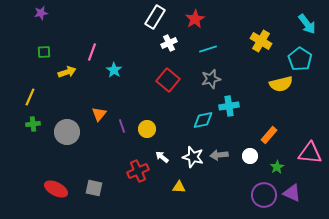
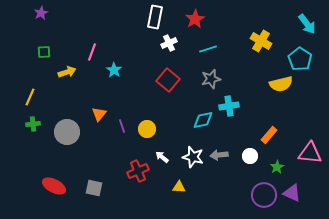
purple star: rotated 16 degrees counterclockwise
white rectangle: rotated 20 degrees counterclockwise
red ellipse: moved 2 px left, 3 px up
